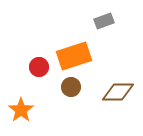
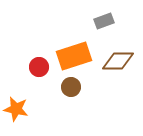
brown diamond: moved 31 px up
orange star: moved 5 px left, 1 px up; rotated 25 degrees counterclockwise
